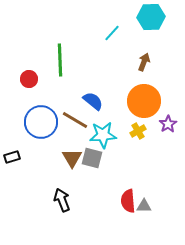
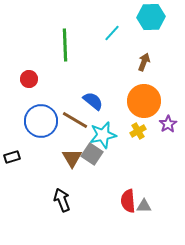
green line: moved 5 px right, 15 px up
blue circle: moved 1 px up
cyan star: rotated 8 degrees counterclockwise
gray square: moved 4 px up; rotated 20 degrees clockwise
